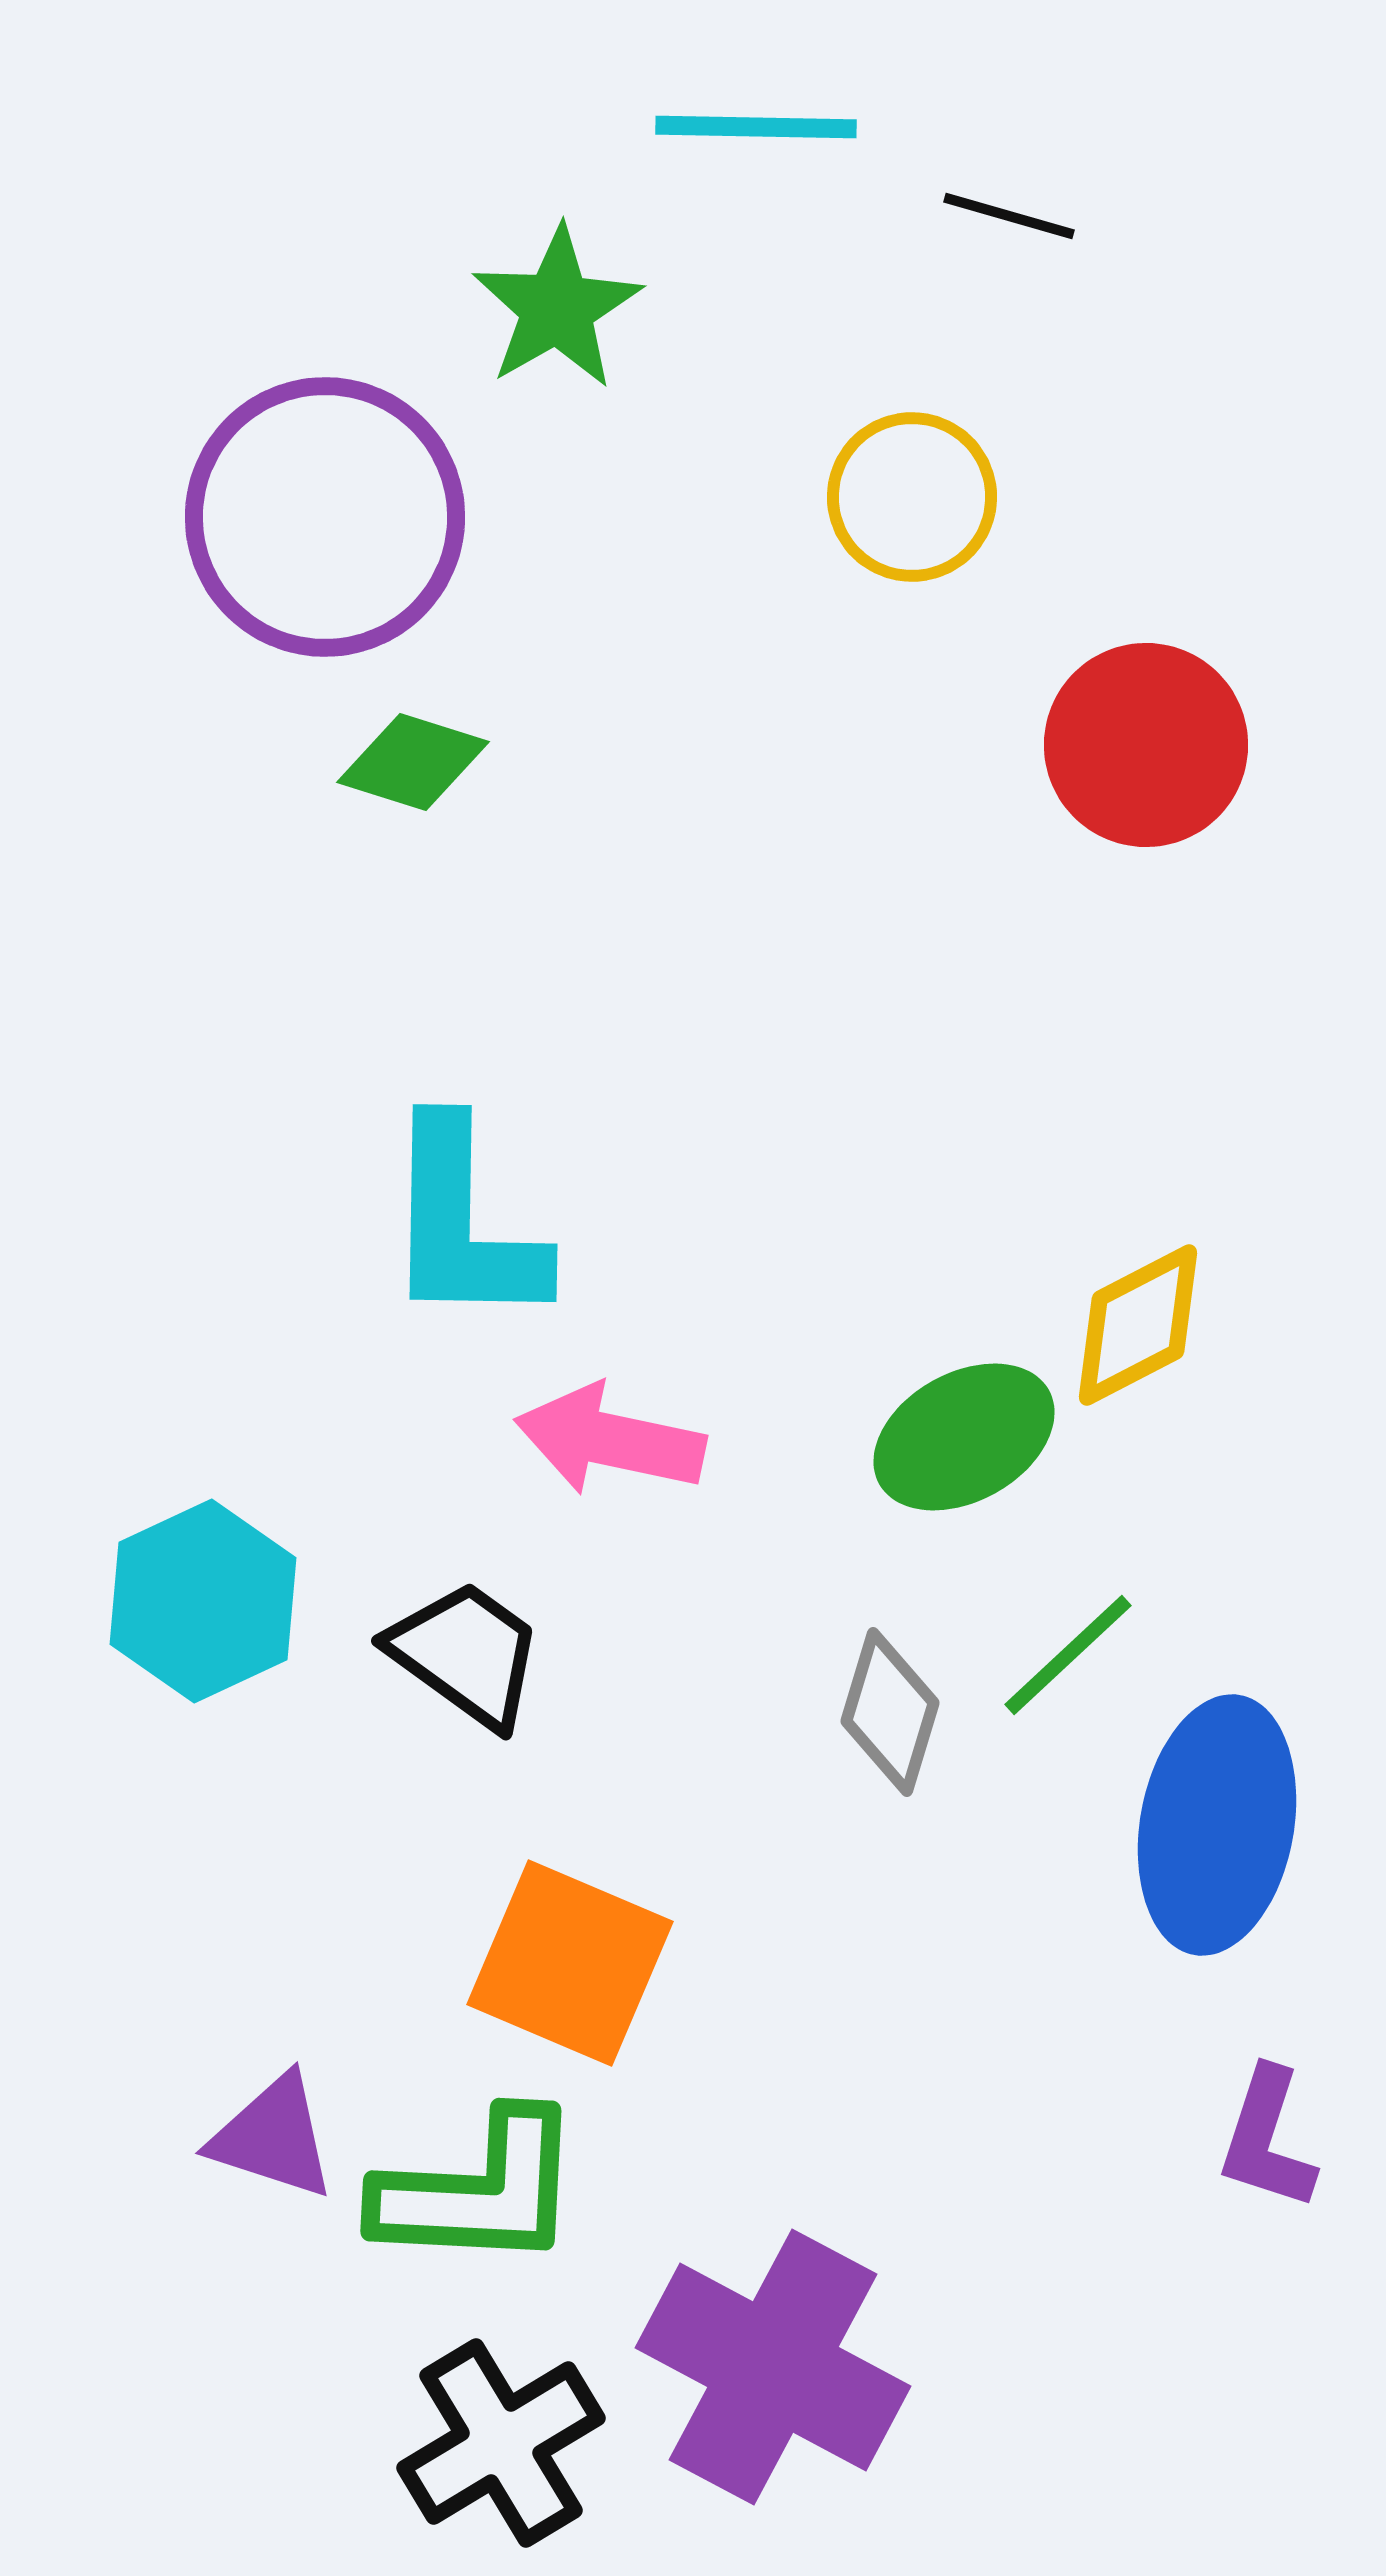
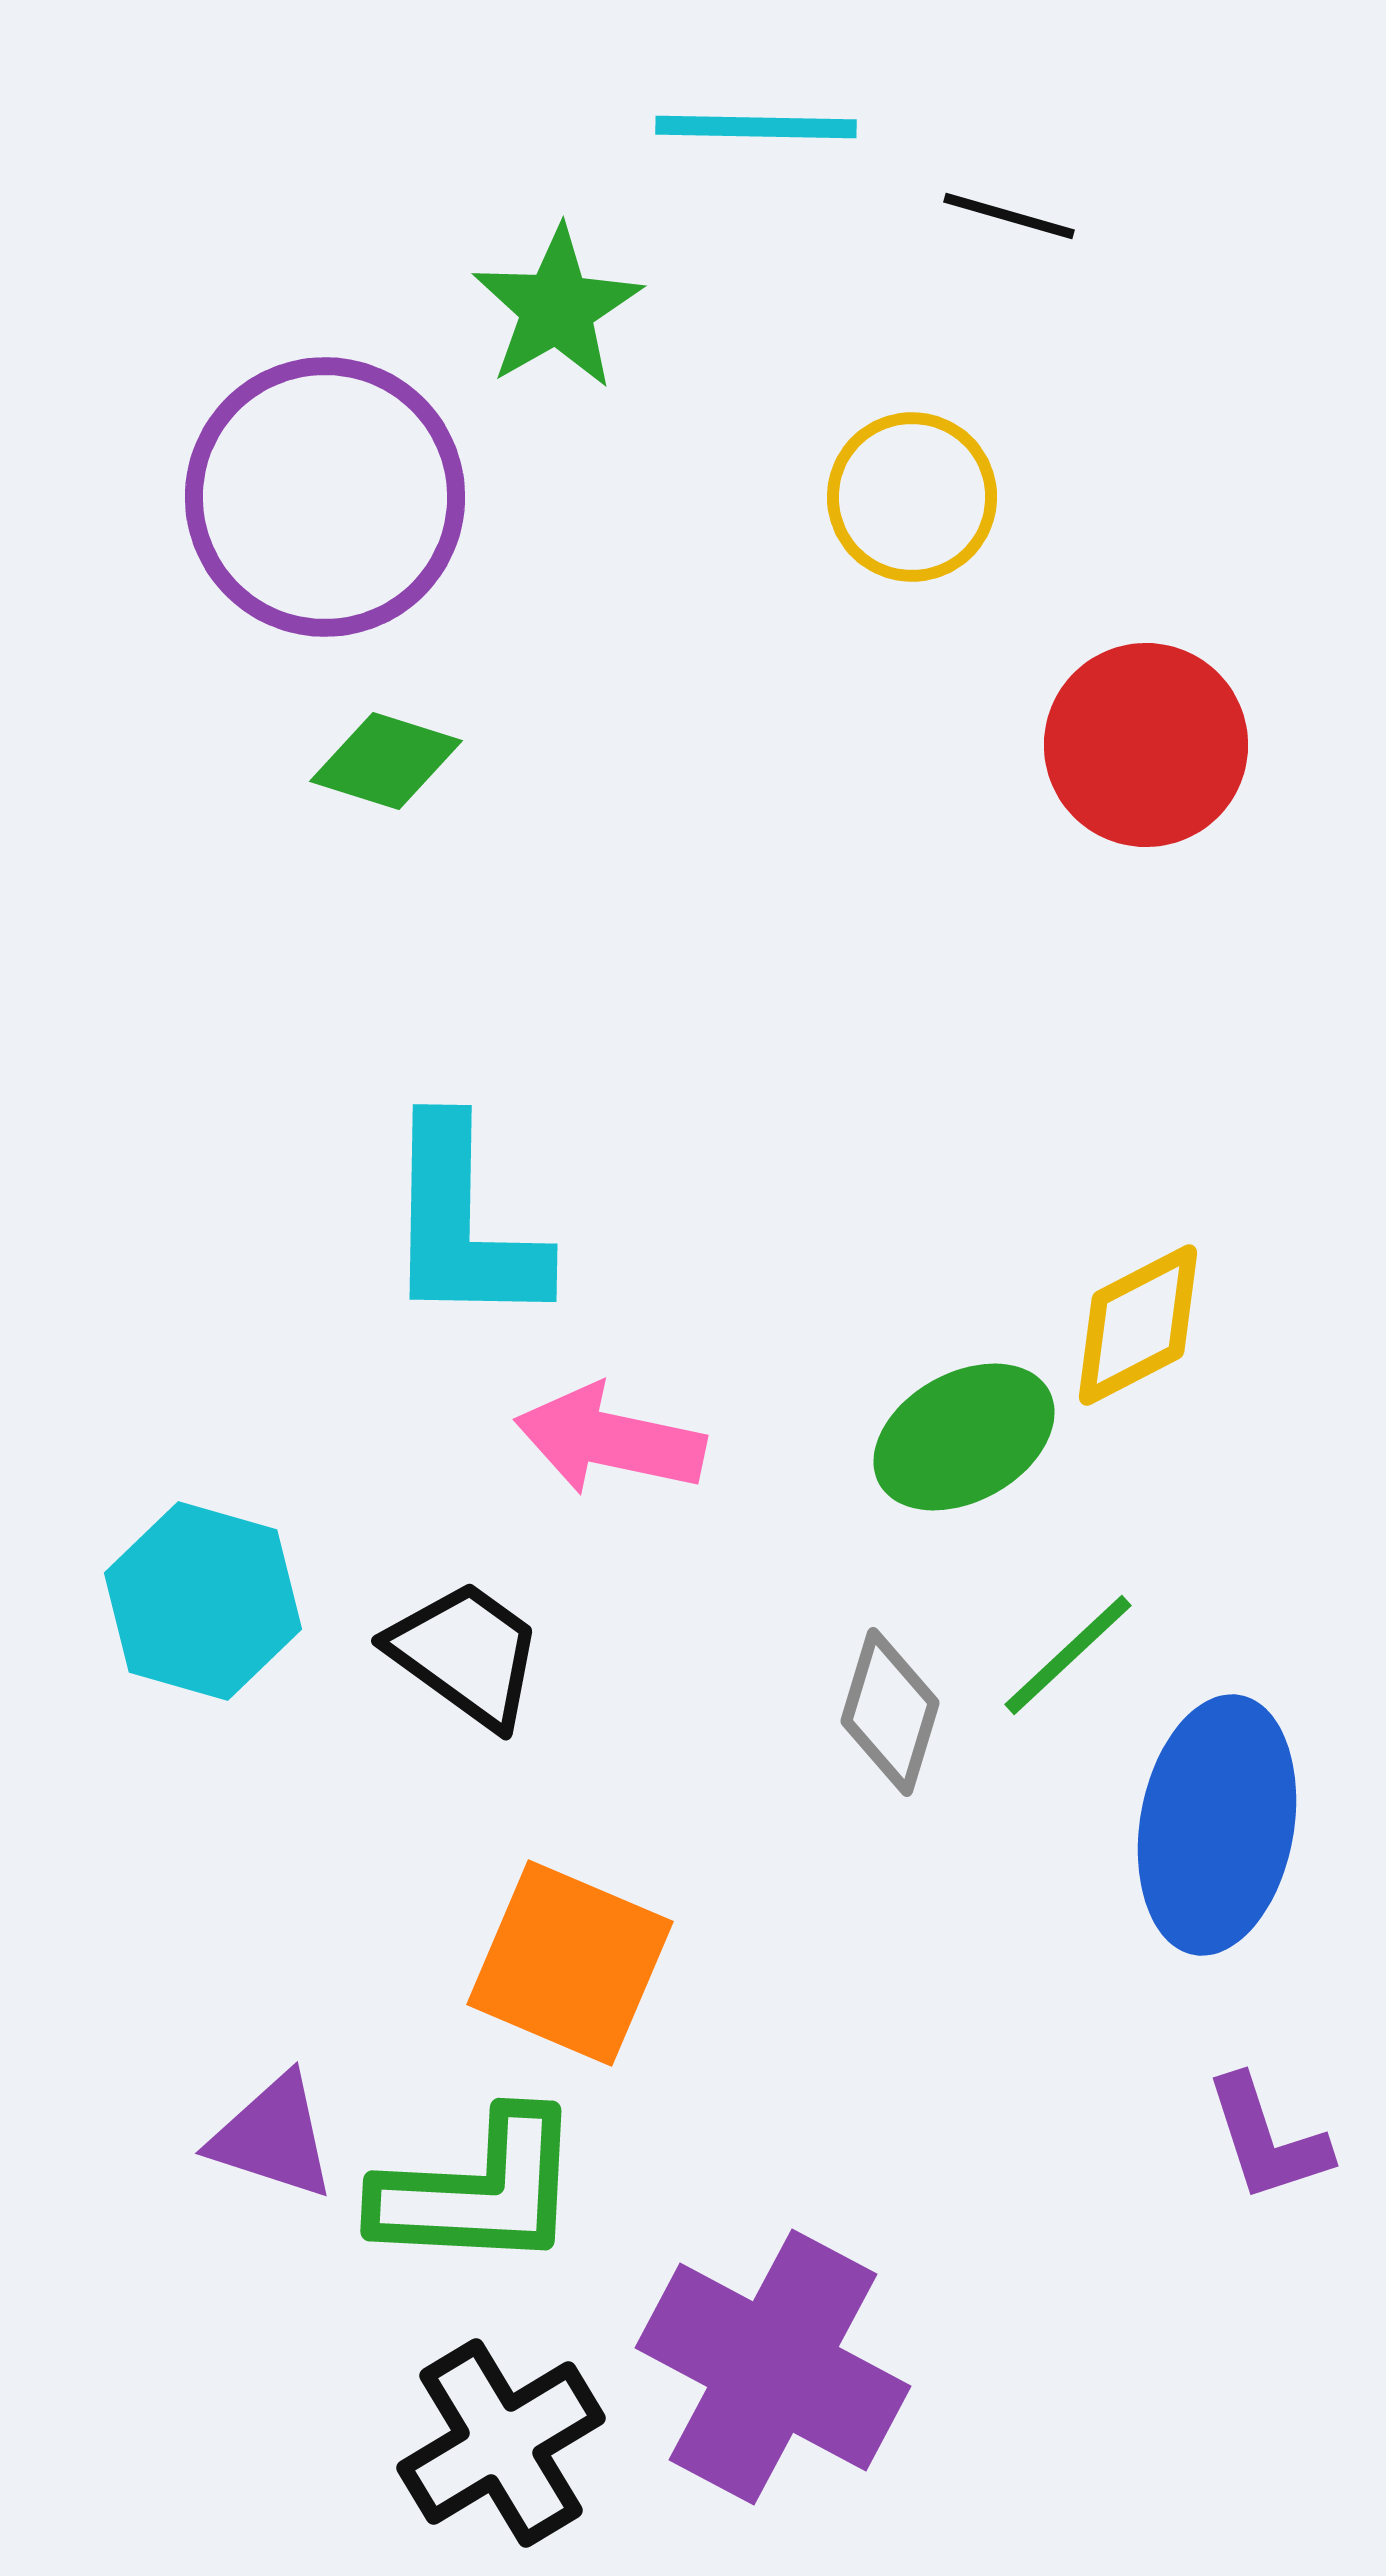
purple circle: moved 20 px up
green diamond: moved 27 px left, 1 px up
cyan hexagon: rotated 19 degrees counterclockwise
purple L-shape: rotated 36 degrees counterclockwise
